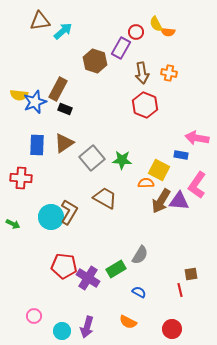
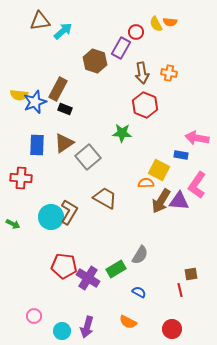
orange semicircle at (168, 32): moved 2 px right, 10 px up
gray square at (92, 158): moved 4 px left, 1 px up
green star at (122, 160): moved 27 px up
